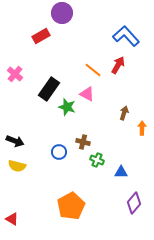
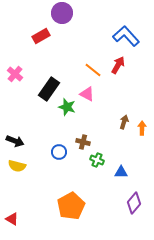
brown arrow: moved 9 px down
